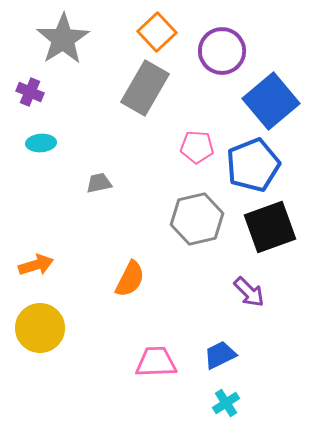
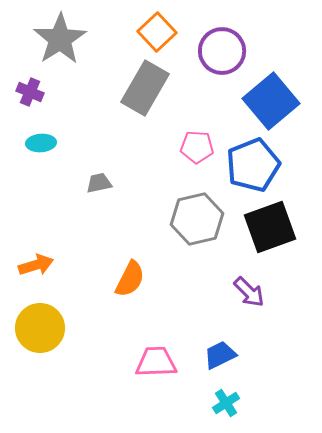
gray star: moved 3 px left
